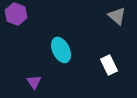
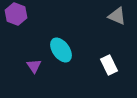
gray triangle: rotated 18 degrees counterclockwise
cyan ellipse: rotated 10 degrees counterclockwise
purple triangle: moved 16 px up
